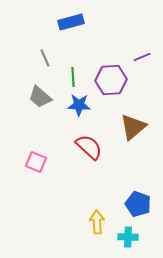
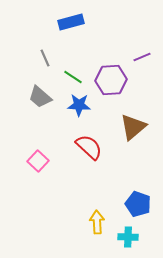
green line: rotated 54 degrees counterclockwise
pink square: moved 2 px right, 1 px up; rotated 20 degrees clockwise
